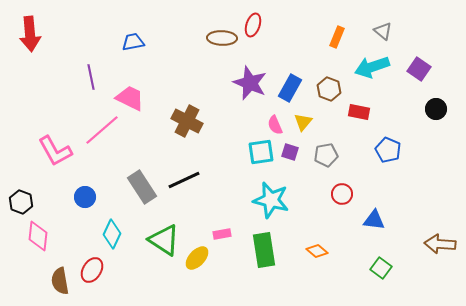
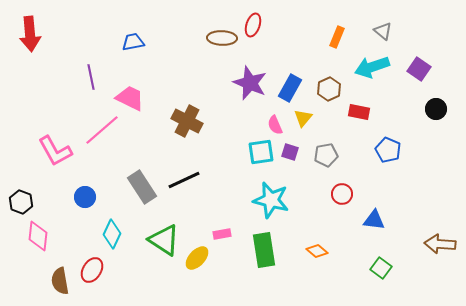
brown hexagon at (329, 89): rotated 15 degrees clockwise
yellow triangle at (303, 122): moved 4 px up
